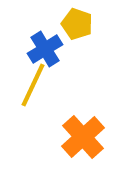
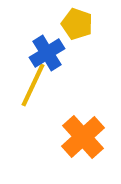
blue cross: moved 2 px right, 4 px down
